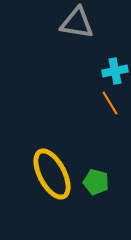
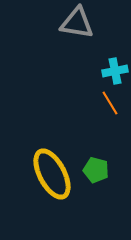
green pentagon: moved 12 px up
